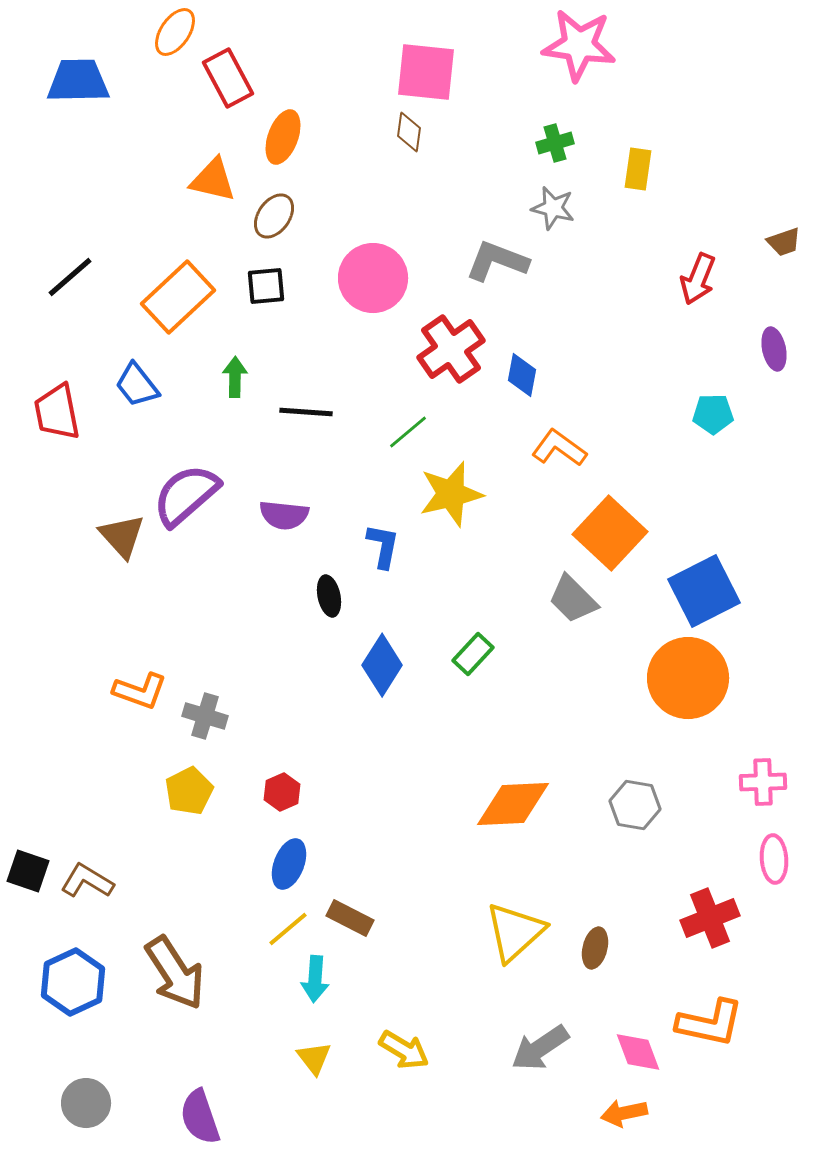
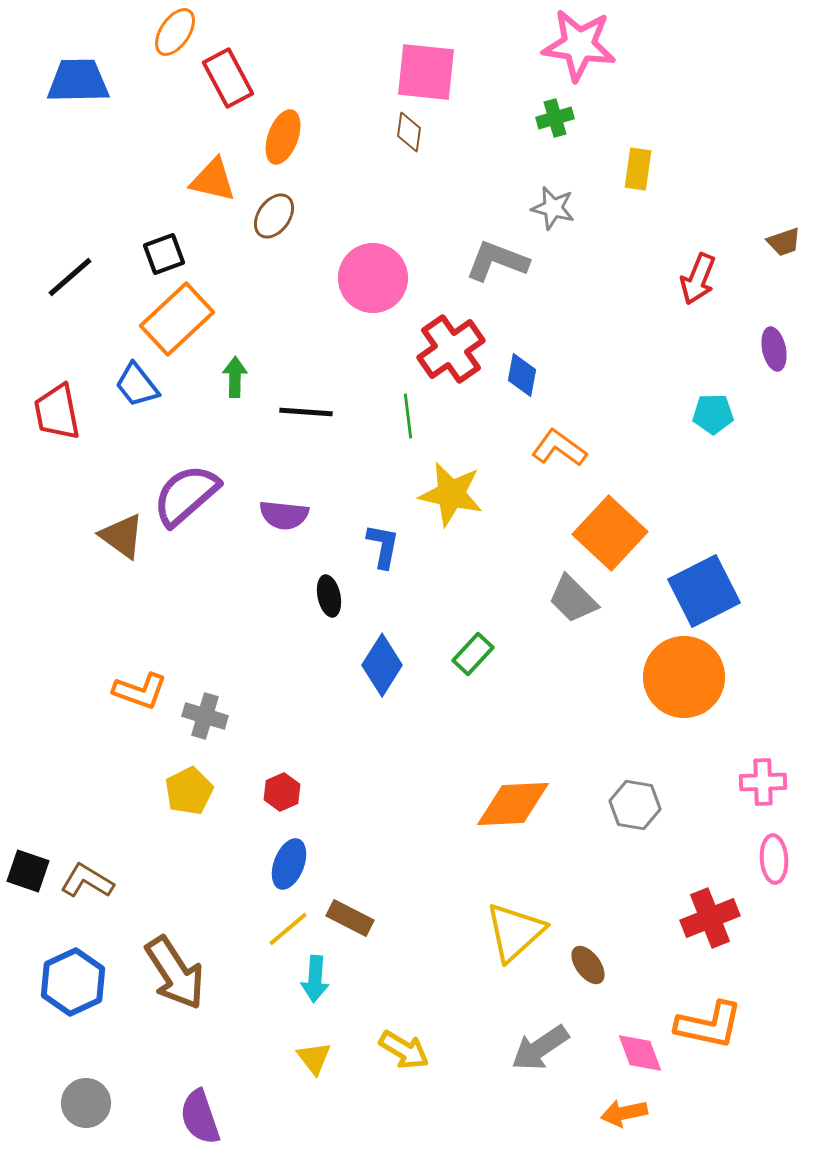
green cross at (555, 143): moved 25 px up
black square at (266, 286): moved 102 px left, 32 px up; rotated 15 degrees counterclockwise
orange rectangle at (178, 297): moved 1 px left, 22 px down
green line at (408, 432): moved 16 px up; rotated 57 degrees counterclockwise
yellow star at (451, 494): rotated 26 degrees clockwise
brown triangle at (122, 536): rotated 12 degrees counterclockwise
orange circle at (688, 678): moved 4 px left, 1 px up
brown ellipse at (595, 948): moved 7 px left, 17 px down; rotated 51 degrees counterclockwise
orange L-shape at (710, 1023): moved 1 px left, 2 px down
pink diamond at (638, 1052): moved 2 px right, 1 px down
